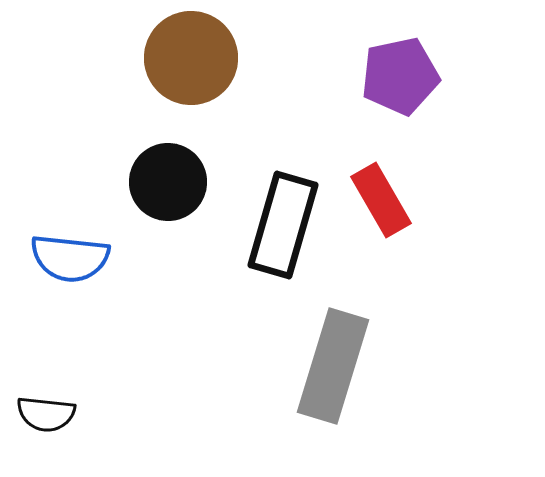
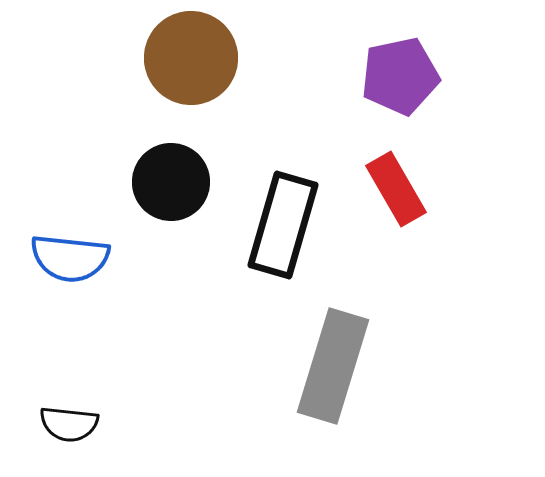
black circle: moved 3 px right
red rectangle: moved 15 px right, 11 px up
black semicircle: moved 23 px right, 10 px down
